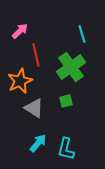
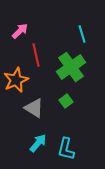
orange star: moved 4 px left, 1 px up
green square: rotated 24 degrees counterclockwise
